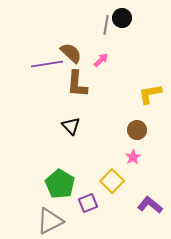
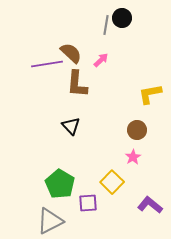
yellow square: moved 1 px down
purple square: rotated 18 degrees clockwise
